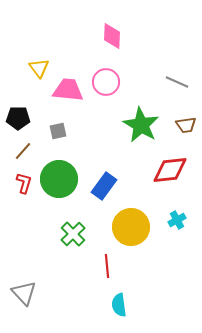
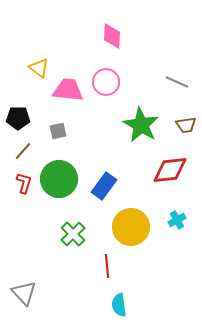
yellow triangle: rotated 15 degrees counterclockwise
